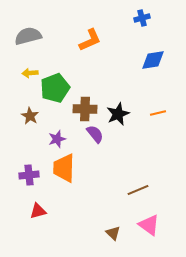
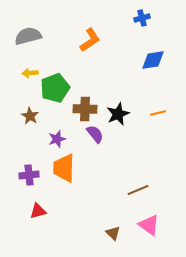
orange L-shape: rotated 10 degrees counterclockwise
